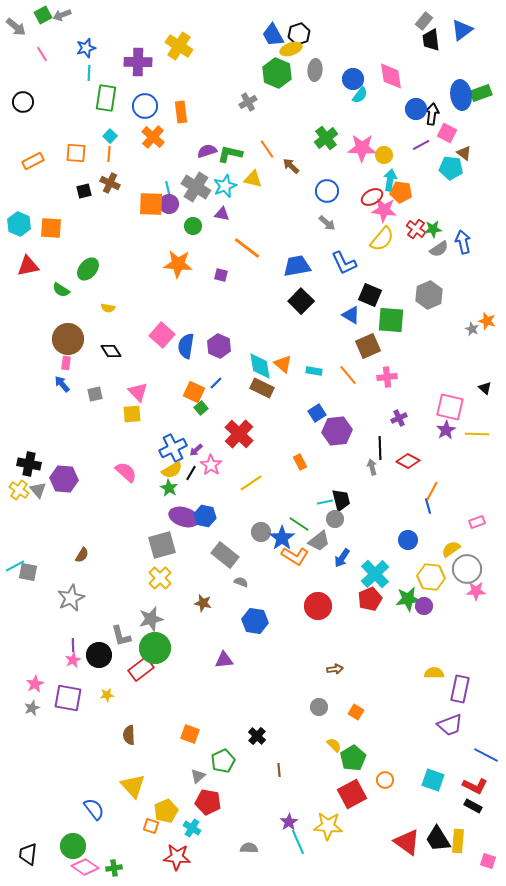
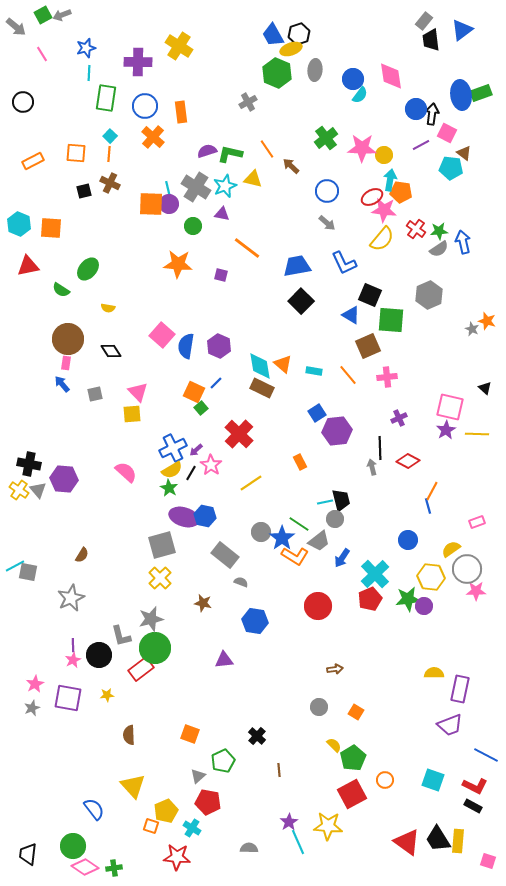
green star at (433, 229): moved 6 px right, 2 px down
